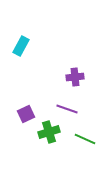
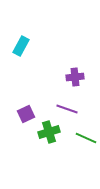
green line: moved 1 px right, 1 px up
